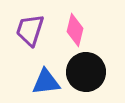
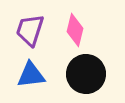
black circle: moved 2 px down
blue triangle: moved 15 px left, 7 px up
